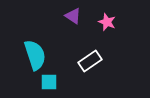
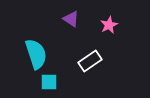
purple triangle: moved 2 px left, 3 px down
pink star: moved 2 px right, 3 px down; rotated 24 degrees clockwise
cyan semicircle: moved 1 px right, 1 px up
